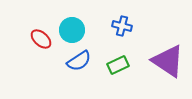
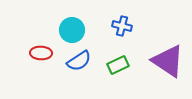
red ellipse: moved 14 px down; rotated 40 degrees counterclockwise
